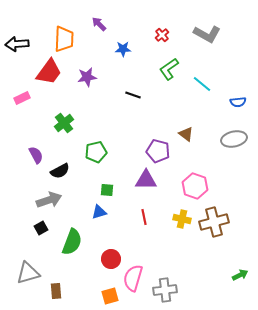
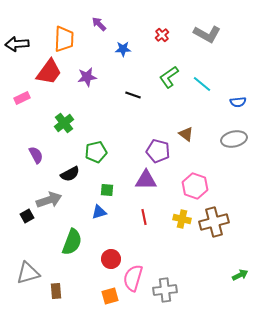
green L-shape: moved 8 px down
black semicircle: moved 10 px right, 3 px down
black square: moved 14 px left, 12 px up
